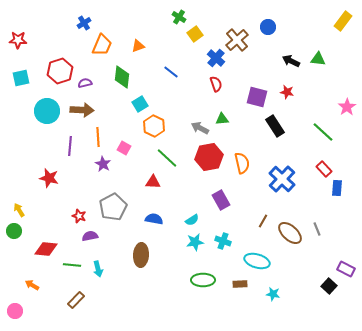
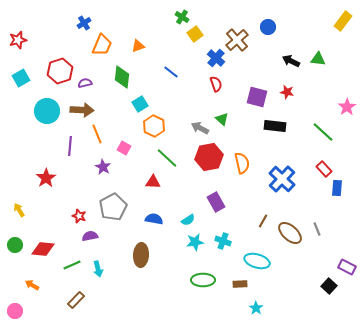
green cross at (179, 17): moved 3 px right
red star at (18, 40): rotated 18 degrees counterclockwise
cyan square at (21, 78): rotated 18 degrees counterclockwise
green triangle at (222, 119): rotated 48 degrees clockwise
black rectangle at (275, 126): rotated 50 degrees counterclockwise
orange line at (98, 137): moved 1 px left, 3 px up; rotated 18 degrees counterclockwise
purple star at (103, 164): moved 3 px down
red star at (49, 178): moved 3 px left; rotated 24 degrees clockwise
purple rectangle at (221, 200): moved 5 px left, 2 px down
cyan semicircle at (192, 220): moved 4 px left
green circle at (14, 231): moved 1 px right, 14 px down
red diamond at (46, 249): moved 3 px left
green line at (72, 265): rotated 30 degrees counterclockwise
purple rectangle at (346, 269): moved 1 px right, 2 px up
cyan star at (273, 294): moved 17 px left, 14 px down; rotated 24 degrees clockwise
